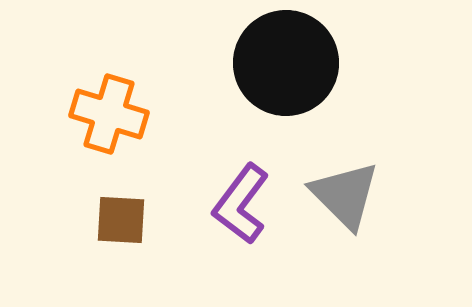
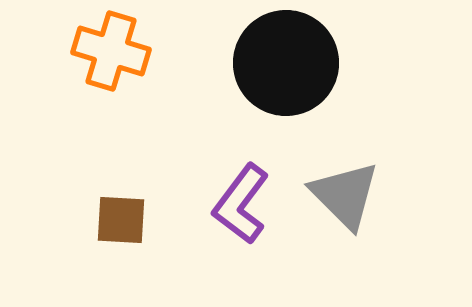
orange cross: moved 2 px right, 63 px up
